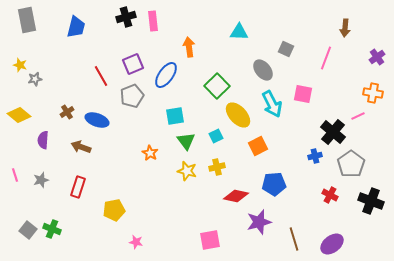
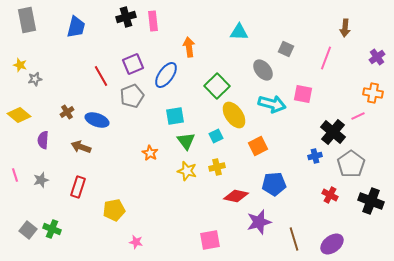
cyan arrow at (272, 104): rotated 48 degrees counterclockwise
yellow ellipse at (238, 115): moved 4 px left; rotated 8 degrees clockwise
